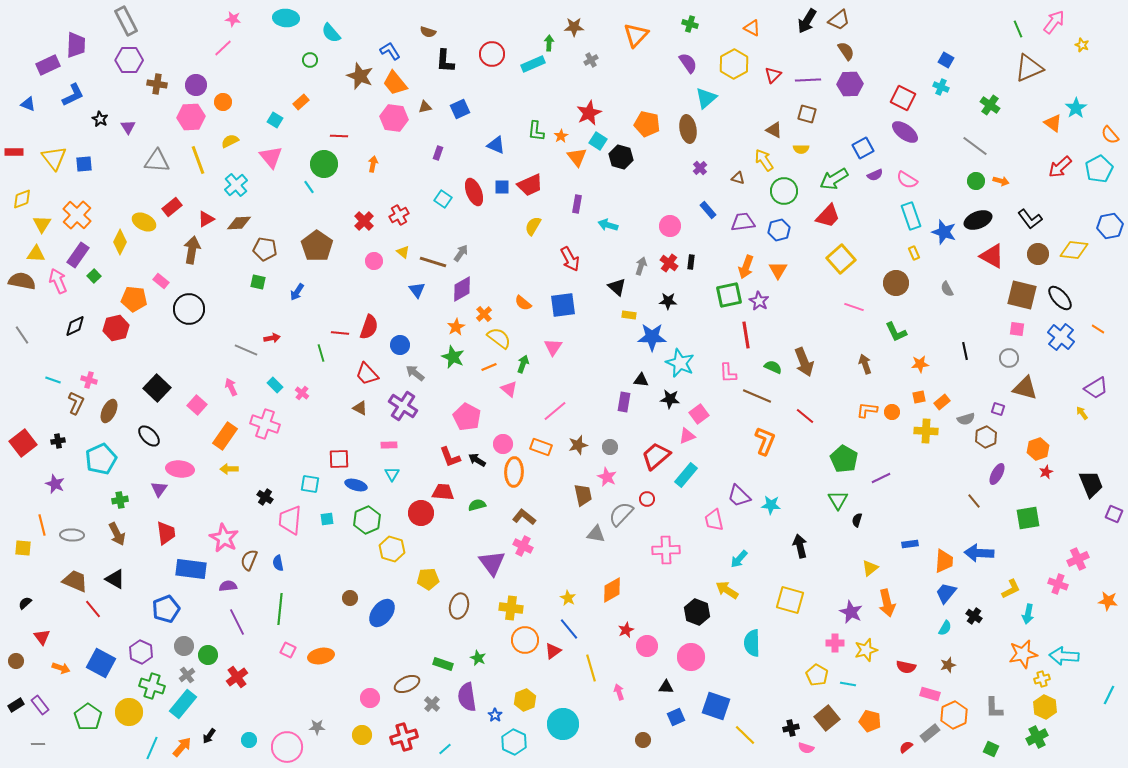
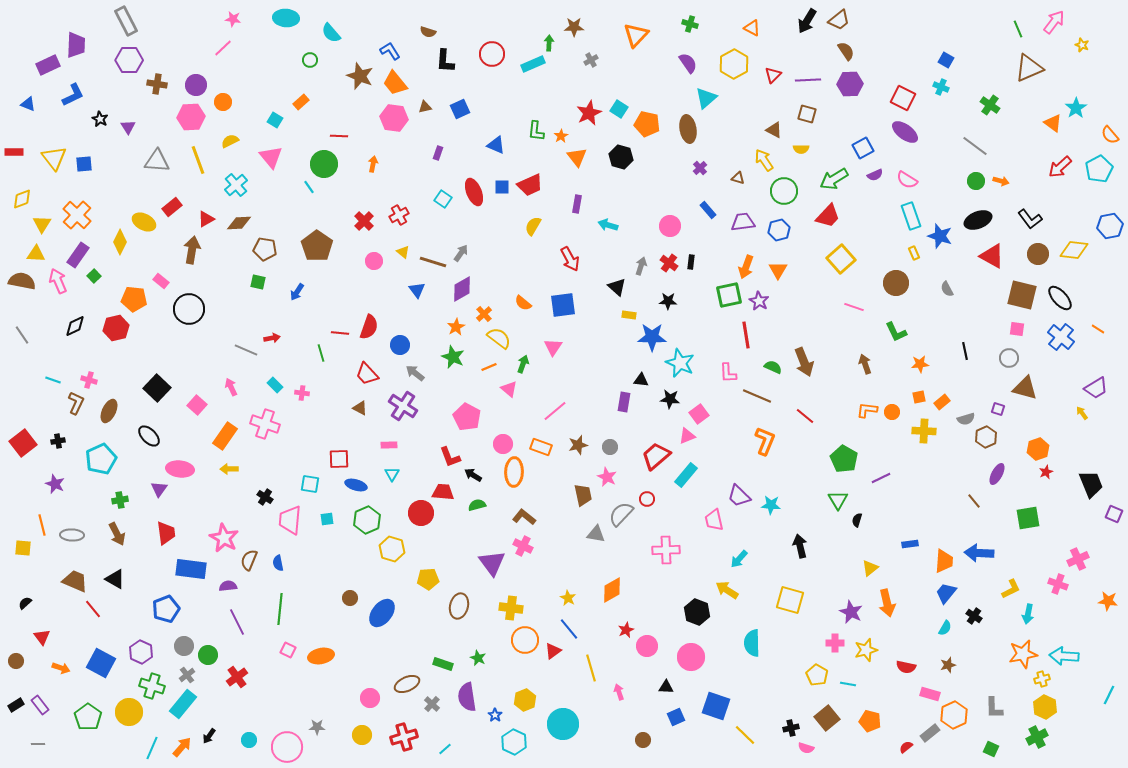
cyan square at (598, 141): moved 21 px right, 32 px up
blue star at (944, 232): moved 4 px left, 4 px down
pink cross at (302, 393): rotated 32 degrees counterclockwise
yellow cross at (926, 431): moved 2 px left
black arrow at (477, 460): moved 4 px left, 15 px down
